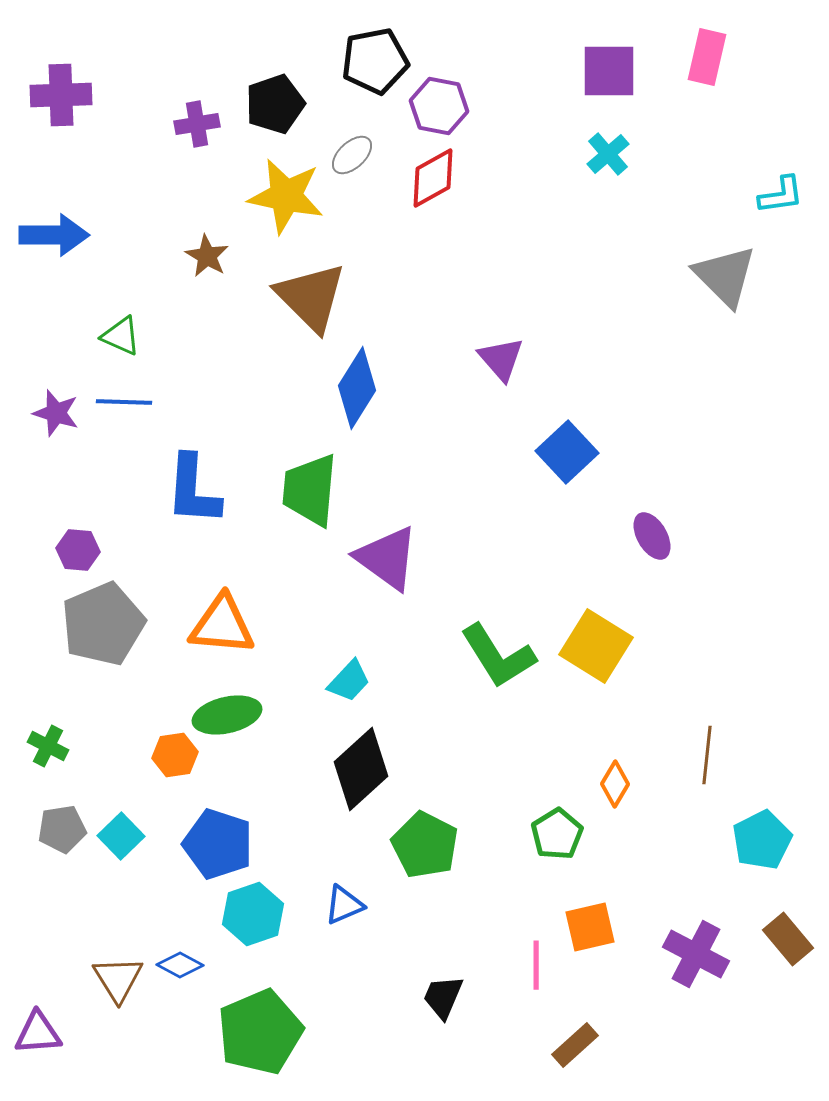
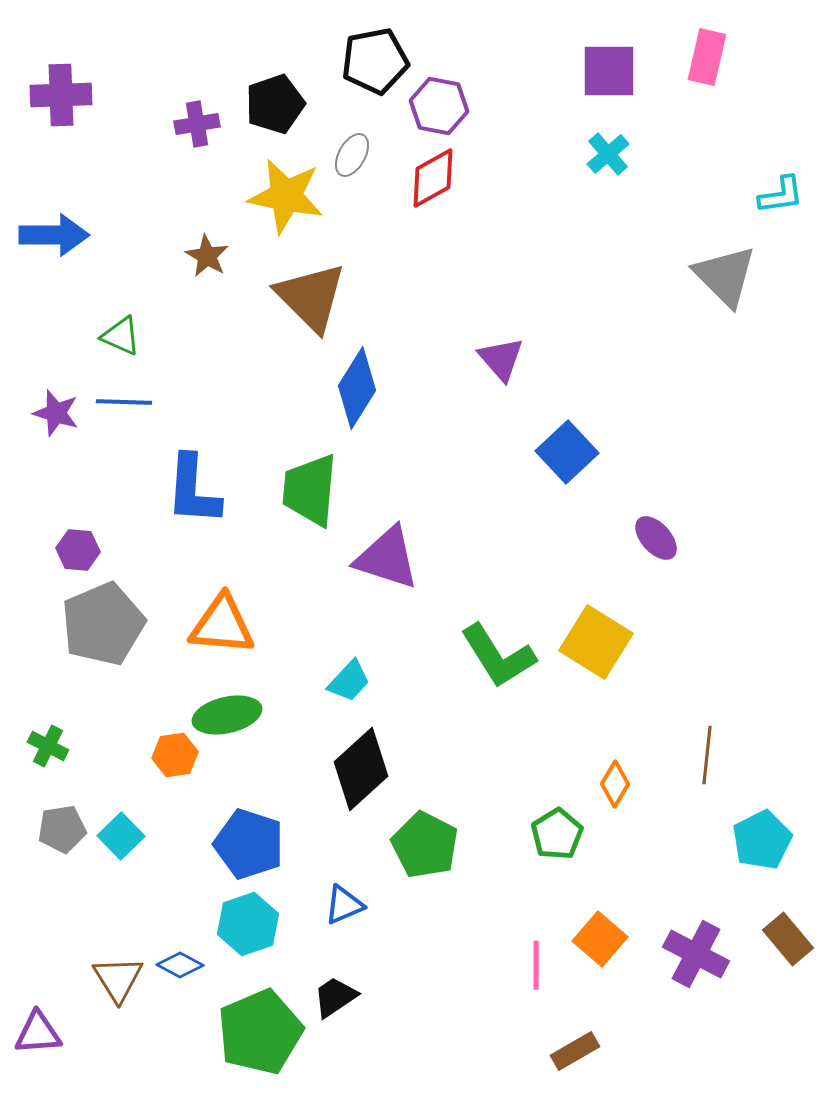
gray ellipse at (352, 155): rotated 18 degrees counterclockwise
purple ellipse at (652, 536): moved 4 px right, 2 px down; rotated 12 degrees counterclockwise
purple triangle at (387, 558): rotated 18 degrees counterclockwise
yellow square at (596, 646): moved 4 px up
blue pentagon at (218, 844): moved 31 px right
cyan hexagon at (253, 914): moved 5 px left, 10 px down
orange square at (590, 927): moved 10 px right, 12 px down; rotated 36 degrees counterclockwise
black trapezoid at (443, 997): moved 108 px left; rotated 33 degrees clockwise
brown rectangle at (575, 1045): moved 6 px down; rotated 12 degrees clockwise
